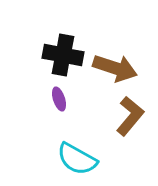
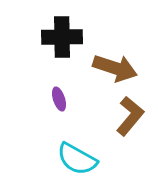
black cross: moved 1 px left, 18 px up; rotated 12 degrees counterclockwise
